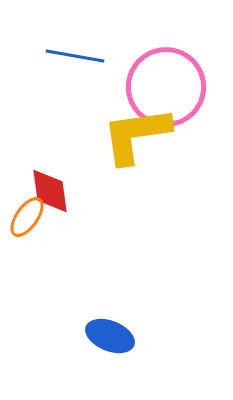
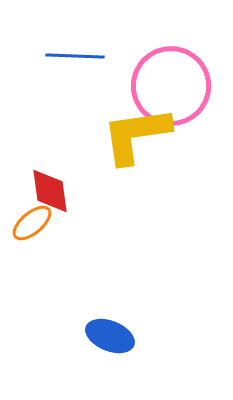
blue line: rotated 8 degrees counterclockwise
pink circle: moved 5 px right, 1 px up
orange ellipse: moved 5 px right, 6 px down; rotated 15 degrees clockwise
